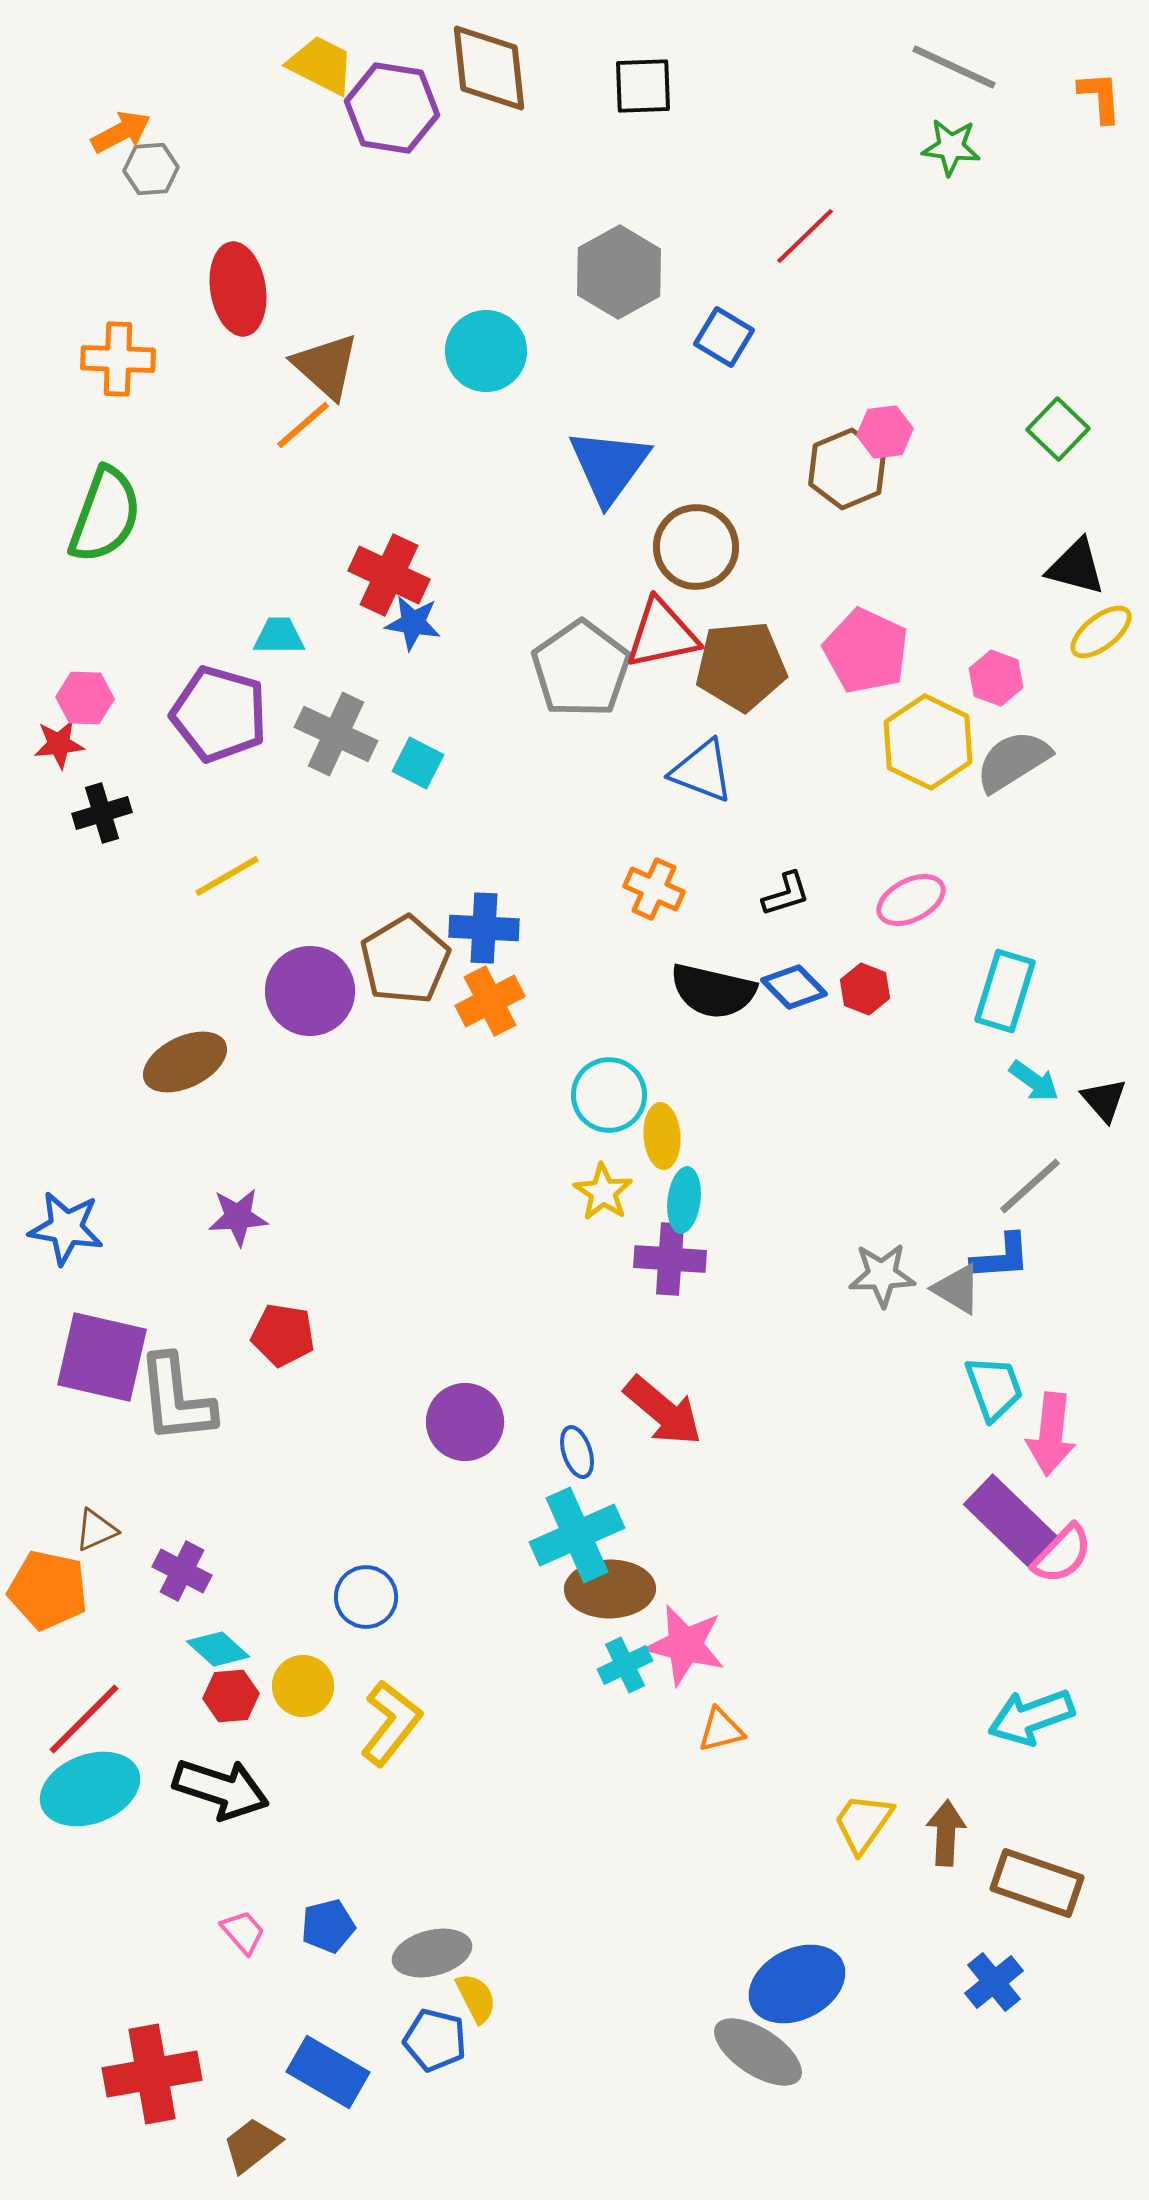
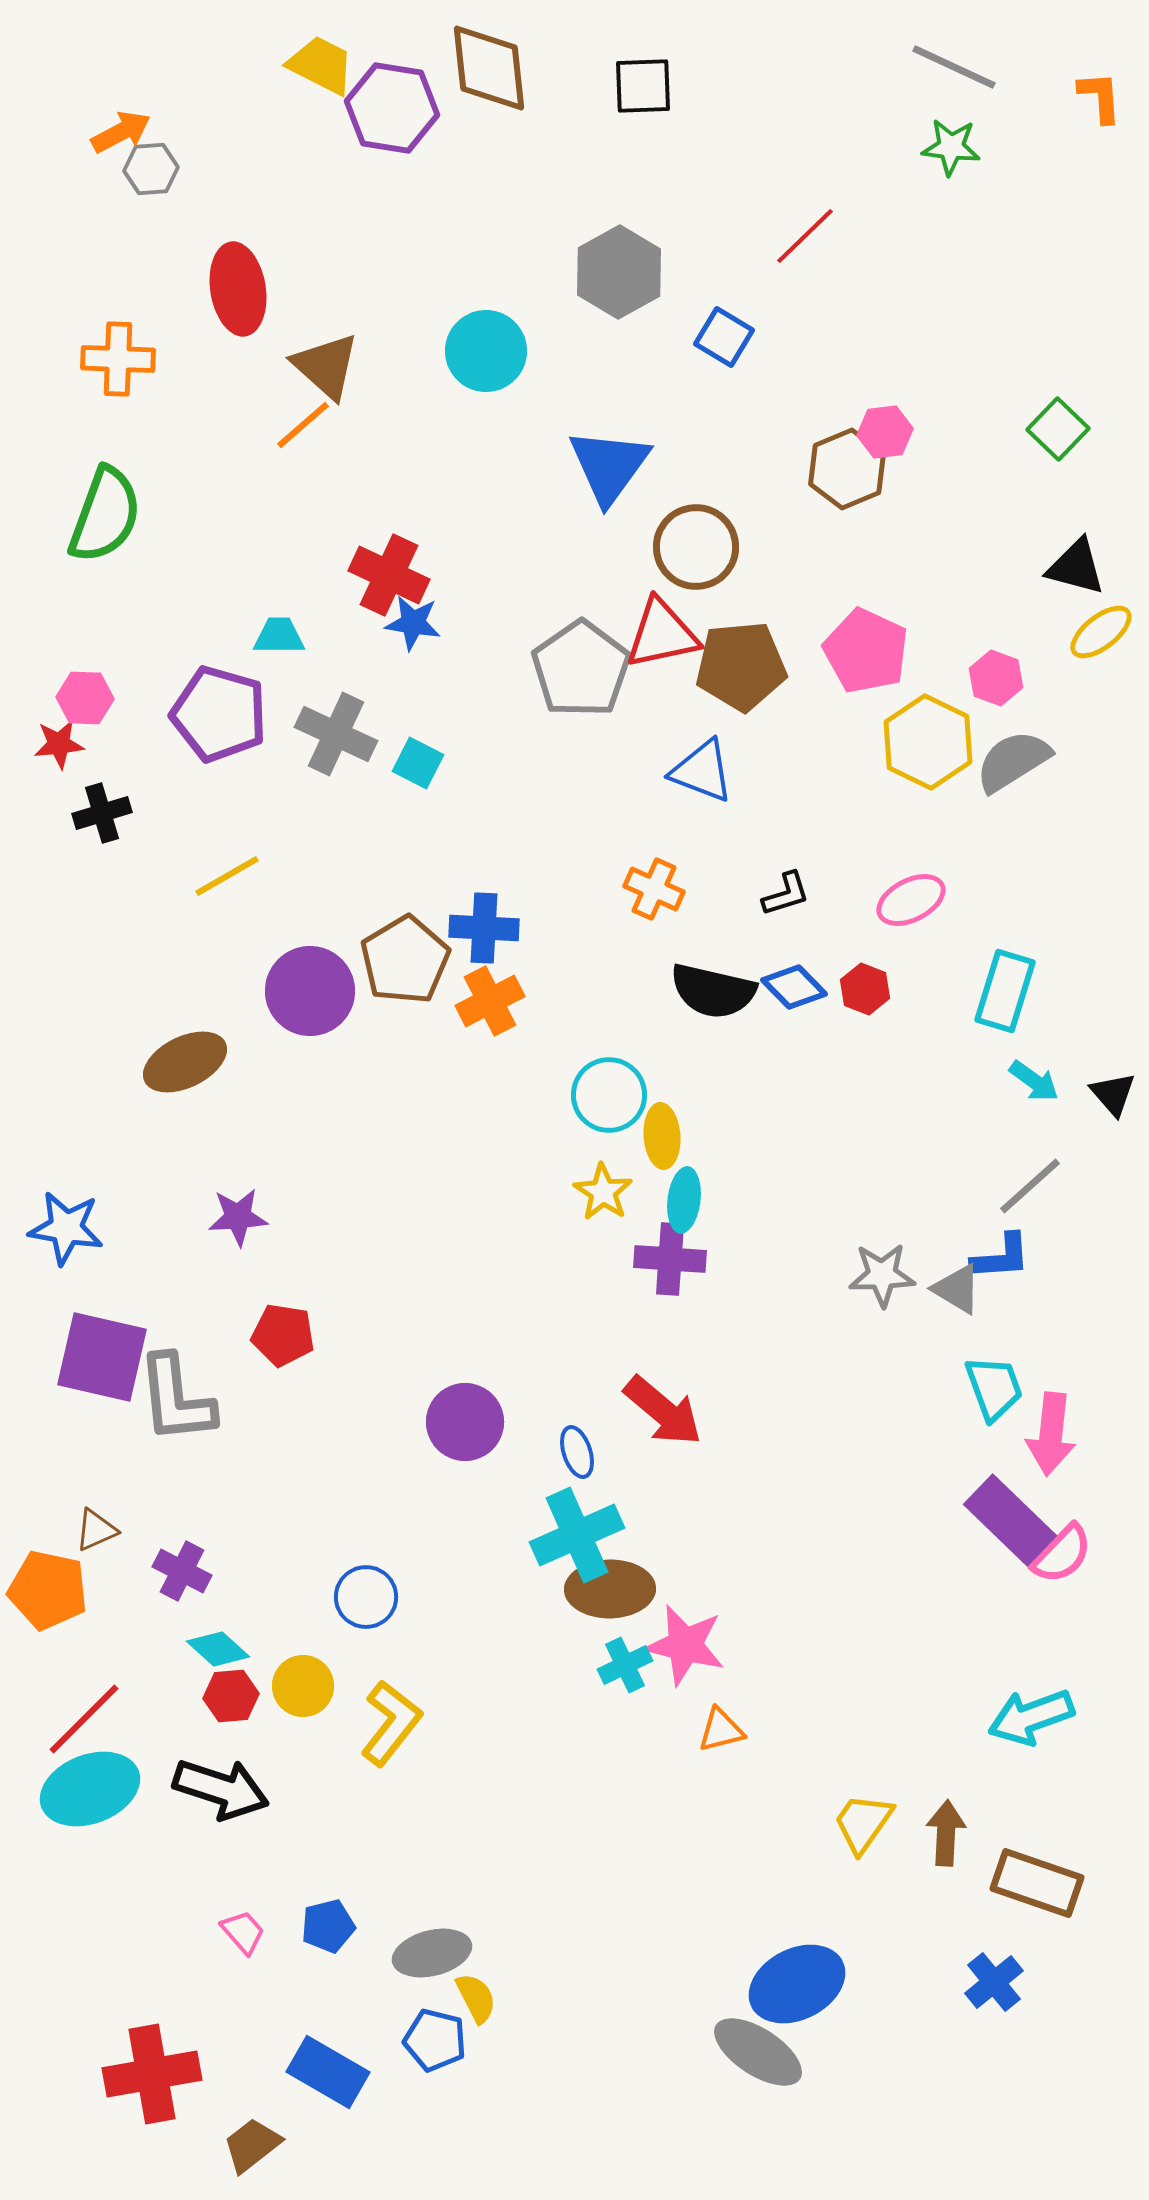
black triangle at (1104, 1100): moved 9 px right, 6 px up
